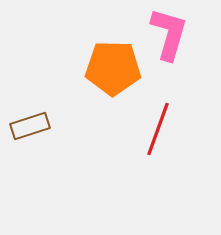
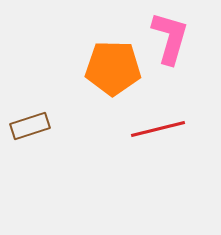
pink L-shape: moved 1 px right, 4 px down
red line: rotated 56 degrees clockwise
